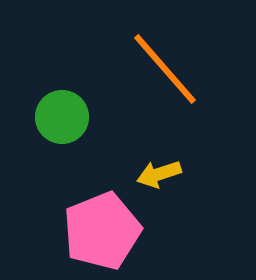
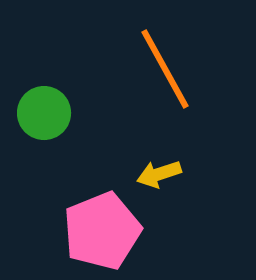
orange line: rotated 12 degrees clockwise
green circle: moved 18 px left, 4 px up
